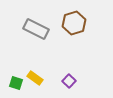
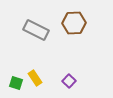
brown hexagon: rotated 15 degrees clockwise
gray rectangle: moved 1 px down
yellow rectangle: rotated 21 degrees clockwise
